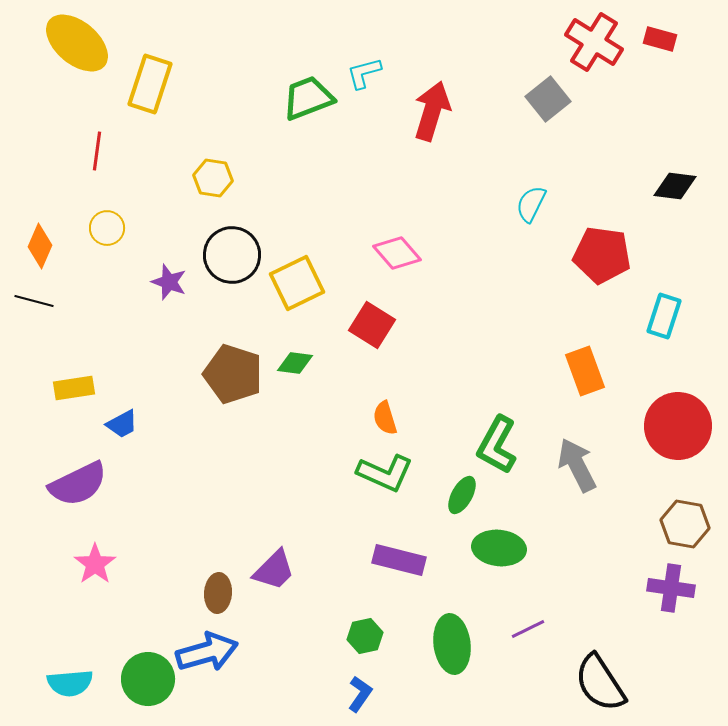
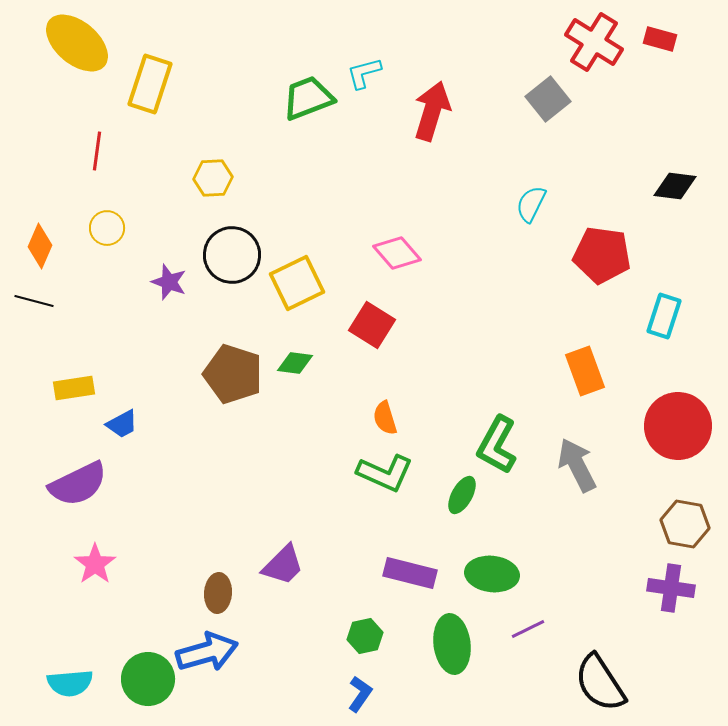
yellow hexagon at (213, 178): rotated 12 degrees counterclockwise
green ellipse at (499, 548): moved 7 px left, 26 px down
purple rectangle at (399, 560): moved 11 px right, 13 px down
purple trapezoid at (274, 570): moved 9 px right, 5 px up
